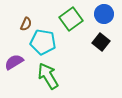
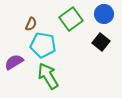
brown semicircle: moved 5 px right
cyan pentagon: moved 3 px down
